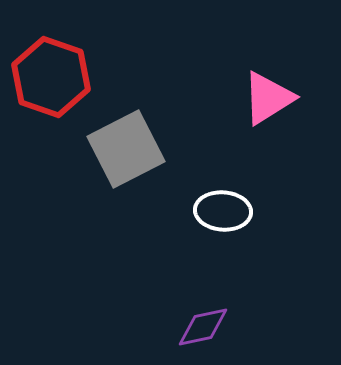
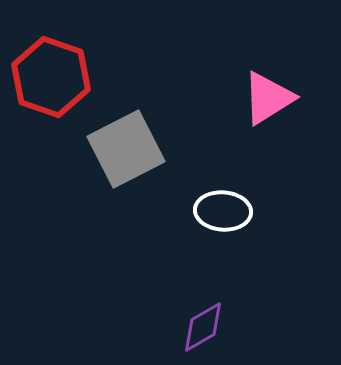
purple diamond: rotated 18 degrees counterclockwise
